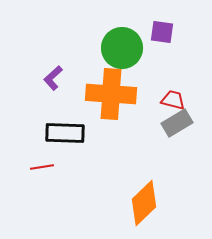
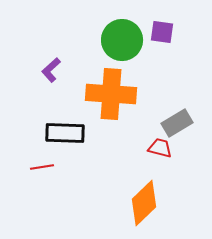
green circle: moved 8 px up
purple L-shape: moved 2 px left, 8 px up
red trapezoid: moved 13 px left, 48 px down
